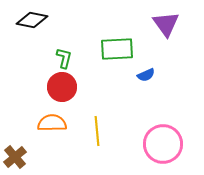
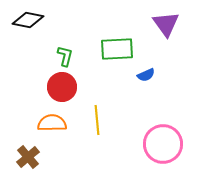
black diamond: moved 4 px left
green L-shape: moved 1 px right, 2 px up
yellow line: moved 11 px up
brown cross: moved 13 px right
